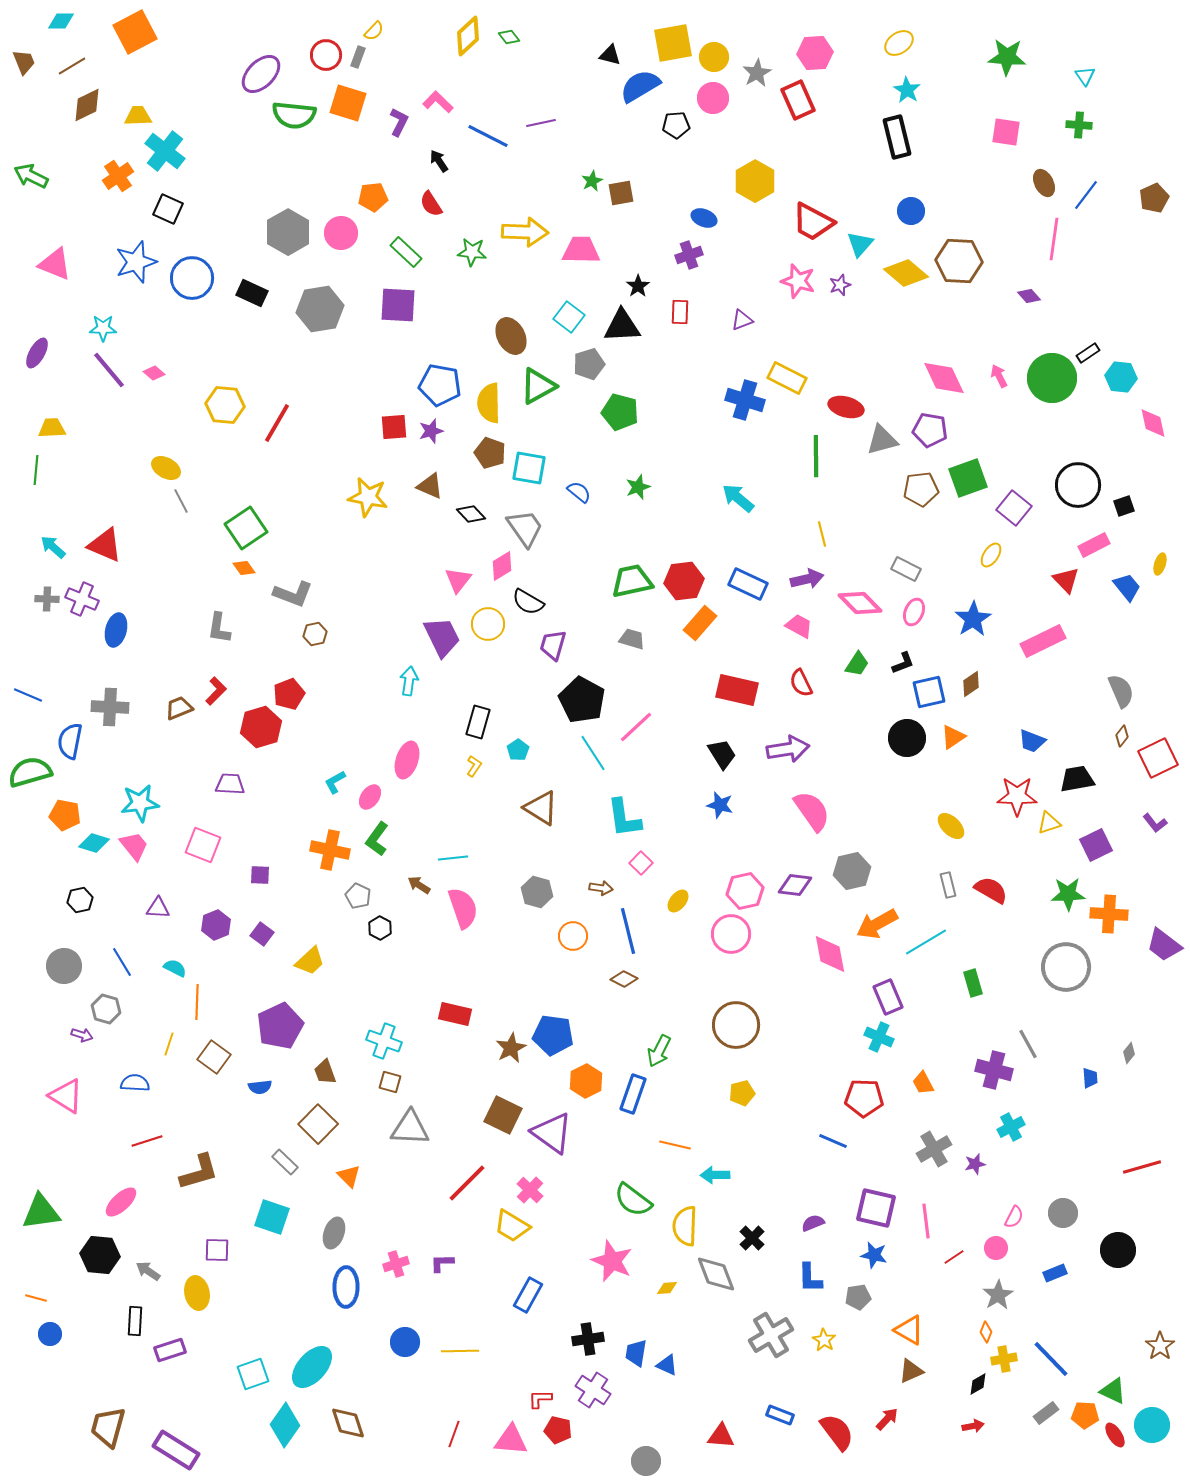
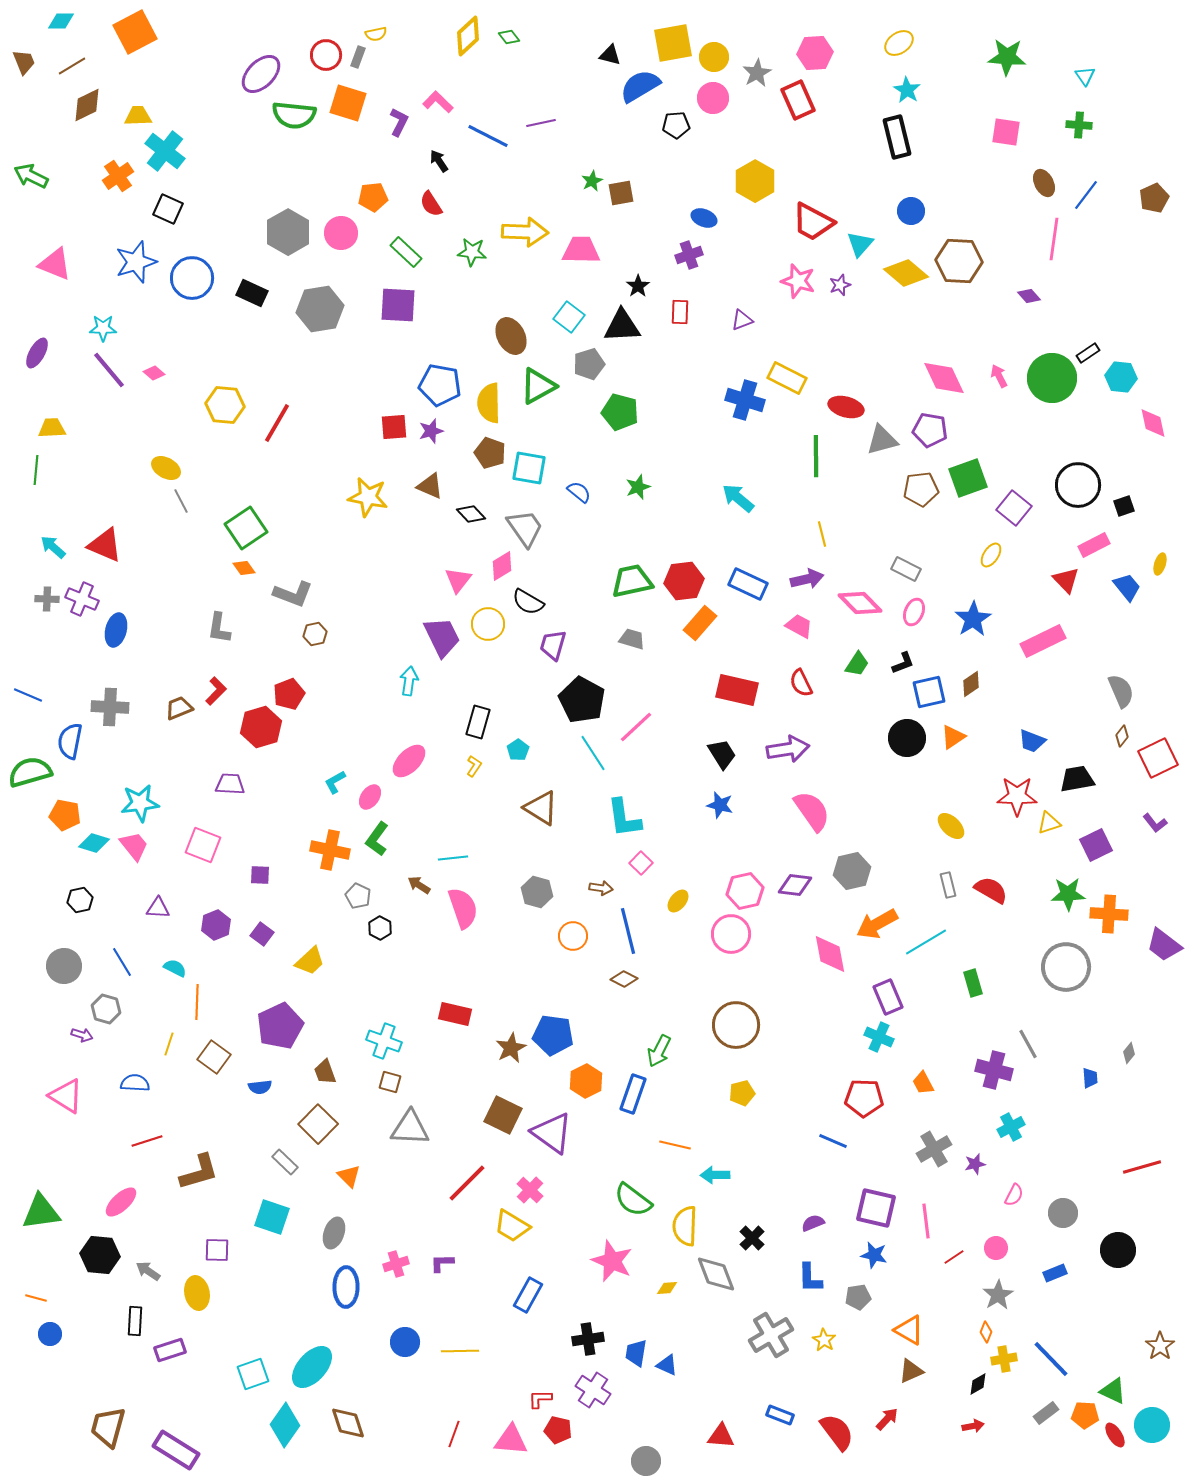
yellow semicircle at (374, 31): moved 2 px right, 3 px down; rotated 35 degrees clockwise
pink ellipse at (407, 760): moved 2 px right, 1 px down; rotated 27 degrees clockwise
pink semicircle at (1014, 1217): moved 22 px up
